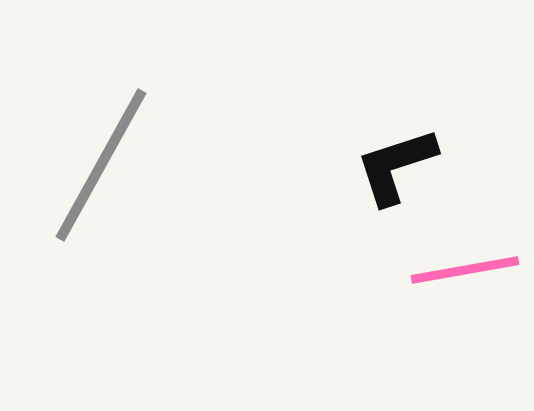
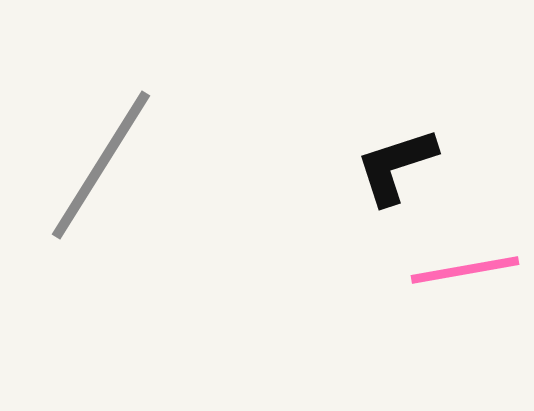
gray line: rotated 3 degrees clockwise
